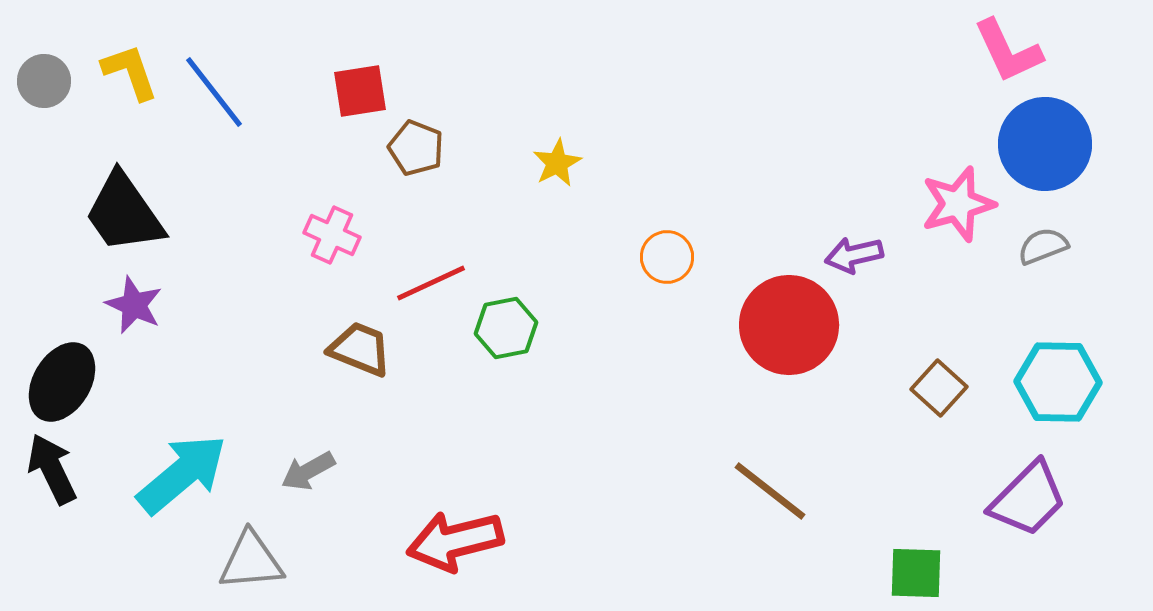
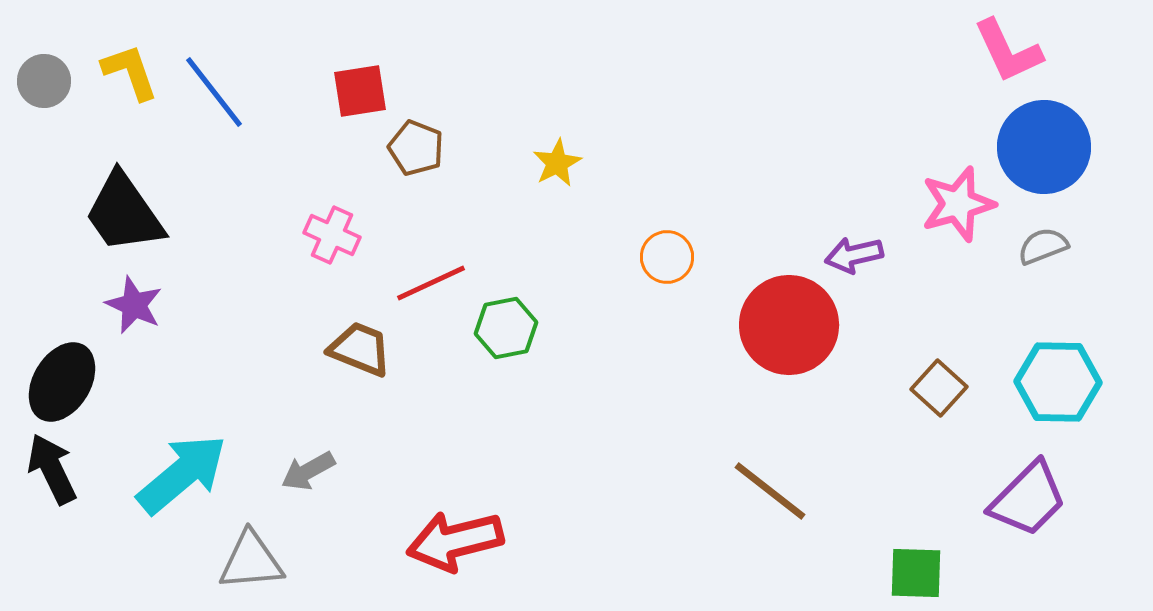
blue circle: moved 1 px left, 3 px down
